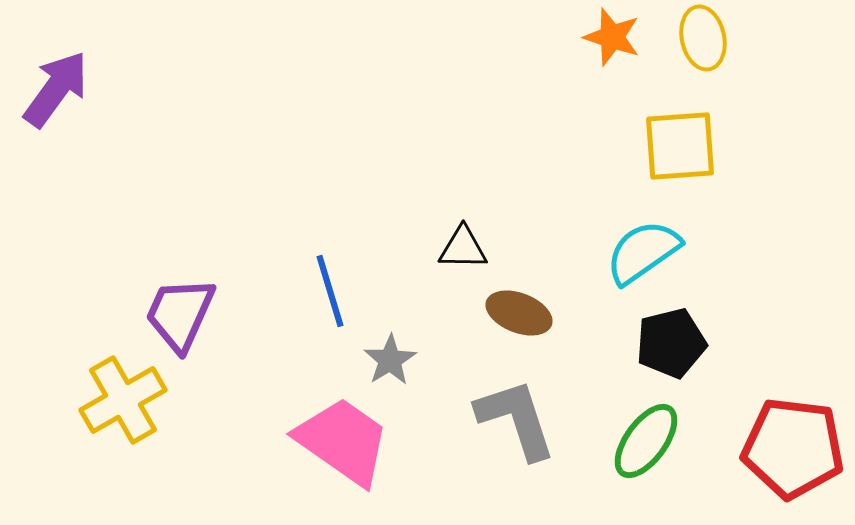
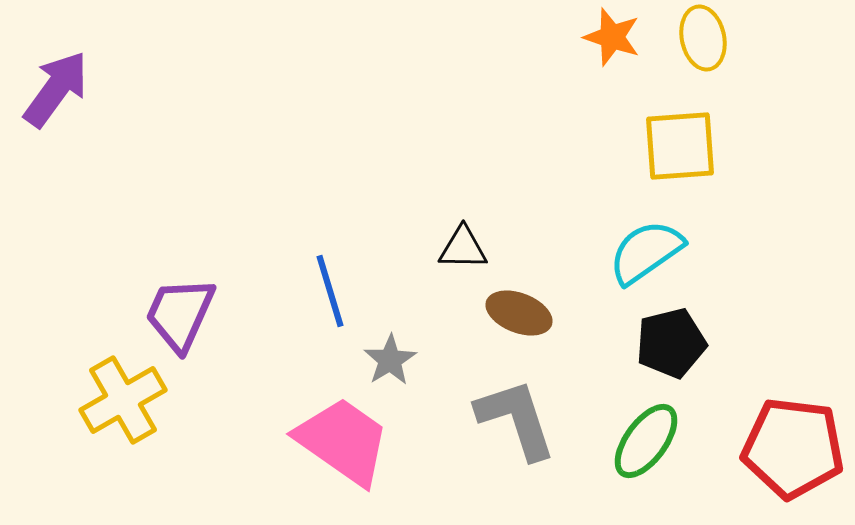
cyan semicircle: moved 3 px right
